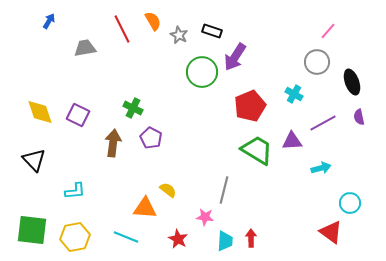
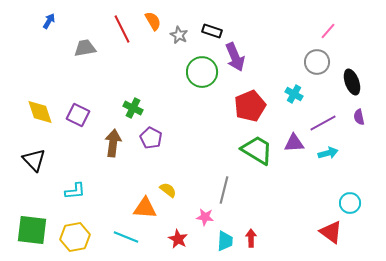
purple arrow: rotated 56 degrees counterclockwise
purple triangle: moved 2 px right, 2 px down
cyan arrow: moved 7 px right, 15 px up
